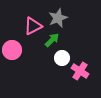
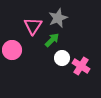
pink triangle: rotated 30 degrees counterclockwise
pink cross: moved 1 px right, 5 px up
